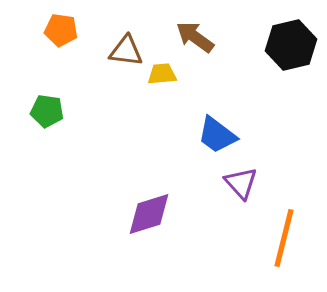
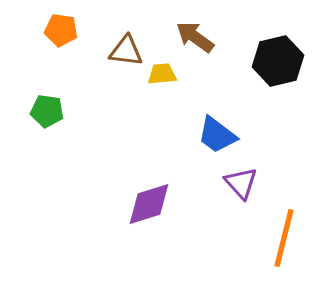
black hexagon: moved 13 px left, 16 px down
purple diamond: moved 10 px up
